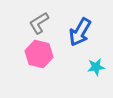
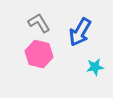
gray L-shape: rotated 90 degrees clockwise
cyan star: moved 1 px left
